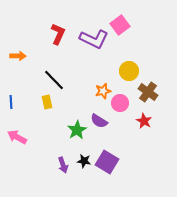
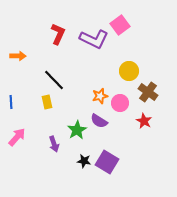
orange star: moved 3 px left, 5 px down
pink arrow: rotated 102 degrees clockwise
purple arrow: moved 9 px left, 21 px up
